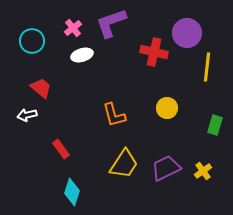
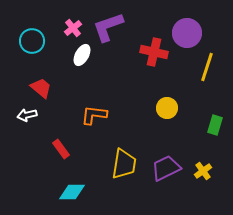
purple L-shape: moved 3 px left, 4 px down
white ellipse: rotated 45 degrees counterclockwise
yellow line: rotated 12 degrees clockwise
orange L-shape: moved 20 px left; rotated 112 degrees clockwise
yellow trapezoid: rotated 24 degrees counterclockwise
cyan diamond: rotated 72 degrees clockwise
